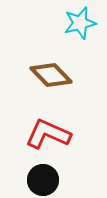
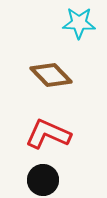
cyan star: moved 1 px left; rotated 16 degrees clockwise
